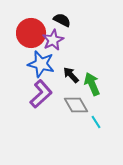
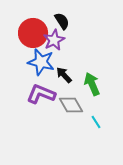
black semicircle: moved 1 px down; rotated 30 degrees clockwise
red circle: moved 2 px right
purple star: moved 1 px right
blue star: moved 2 px up
black arrow: moved 7 px left
purple L-shape: rotated 116 degrees counterclockwise
gray diamond: moved 5 px left
